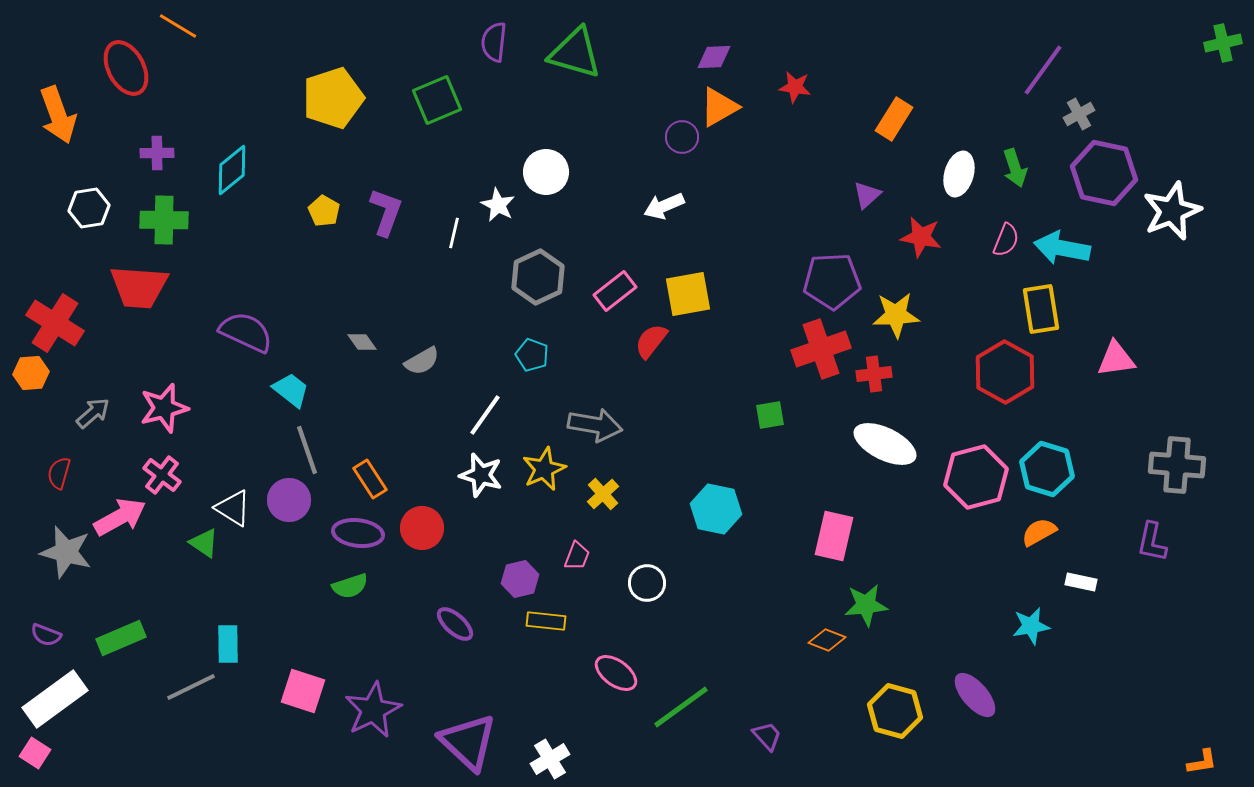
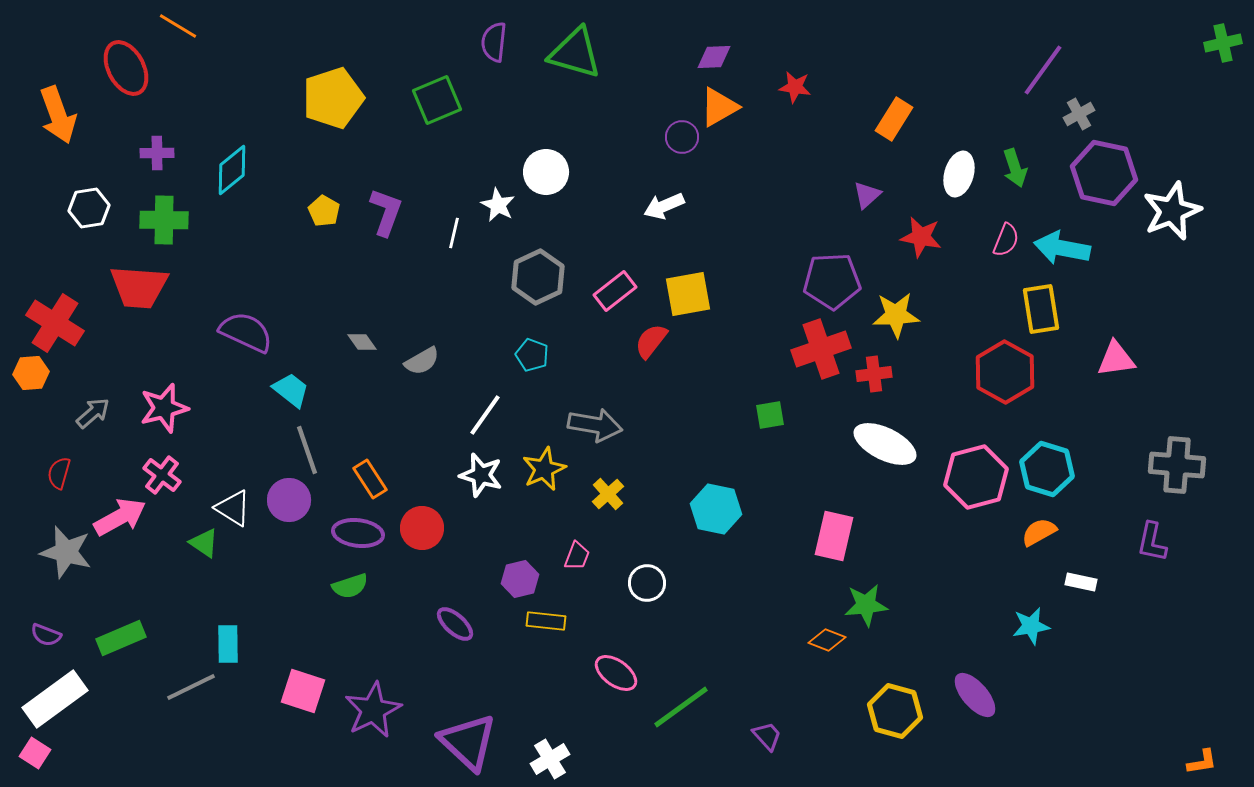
yellow cross at (603, 494): moved 5 px right
